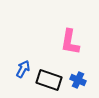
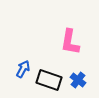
blue cross: rotated 14 degrees clockwise
